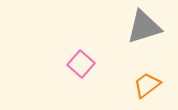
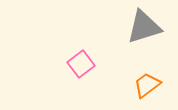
pink square: rotated 12 degrees clockwise
